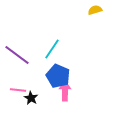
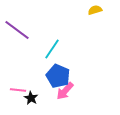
purple line: moved 25 px up
pink arrow: rotated 138 degrees counterclockwise
